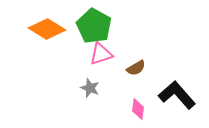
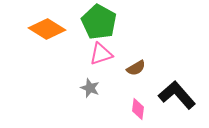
green pentagon: moved 5 px right, 4 px up
